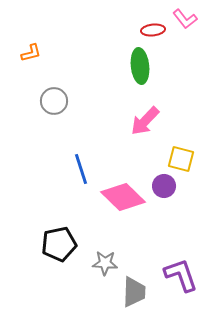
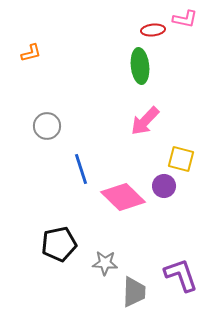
pink L-shape: rotated 40 degrees counterclockwise
gray circle: moved 7 px left, 25 px down
